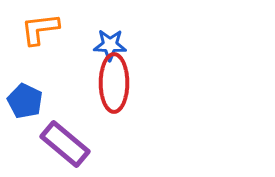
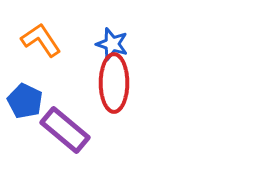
orange L-shape: moved 1 px right, 11 px down; rotated 63 degrees clockwise
blue star: moved 2 px right, 1 px up; rotated 16 degrees clockwise
purple rectangle: moved 14 px up
